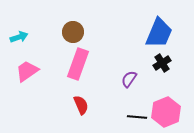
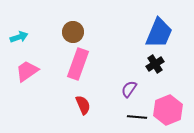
black cross: moved 7 px left, 1 px down
purple semicircle: moved 10 px down
red semicircle: moved 2 px right
pink hexagon: moved 2 px right, 2 px up
